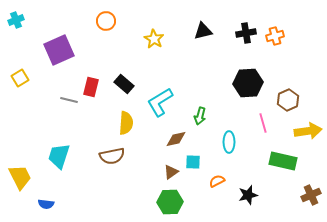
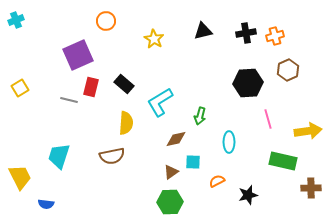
purple square: moved 19 px right, 5 px down
yellow square: moved 10 px down
brown hexagon: moved 30 px up
pink line: moved 5 px right, 4 px up
brown cross: moved 7 px up; rotated 24 degrees clockwise
